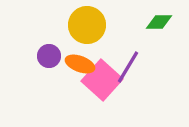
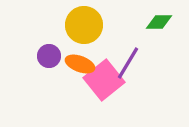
yellow circle: moved 3 px left
purple line: moved 4 px up
pink square: moved 2 px right; rotated 9 degrees clockwise
